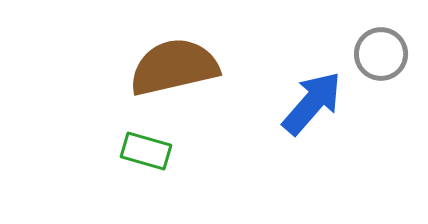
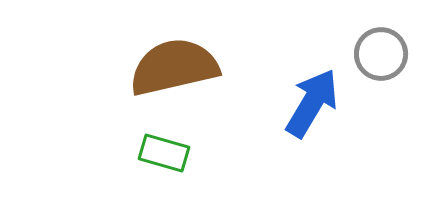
blue arrow: rotated 10 degrees counterclockwise
green rectangle: moved 18 px right, 2 px down
